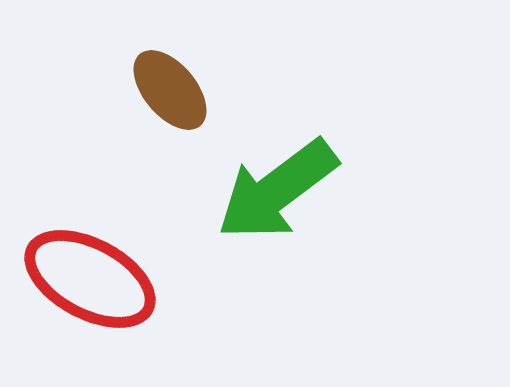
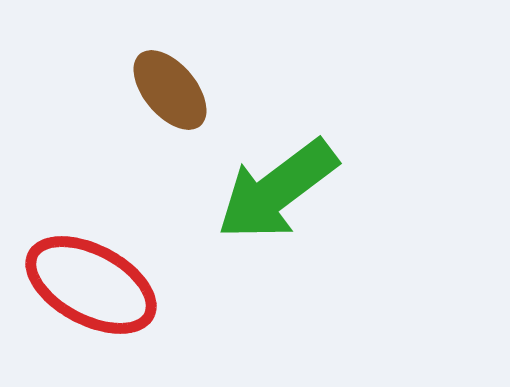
red ellipse: moved 1 px right, 6 px down
